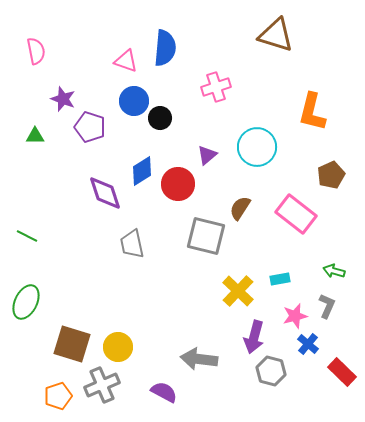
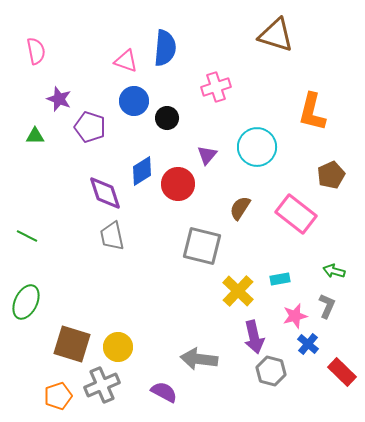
purple star: moved 4 px left
black circle: moved 7 px right
purple triangle: rotated 10 degrees counterclockwise
gray square: moved 4 px left, 10 px down
gray trapezoid: moved 20 px left, 8 px up
purple arrow: rotated 28 degrees counterclockwise
